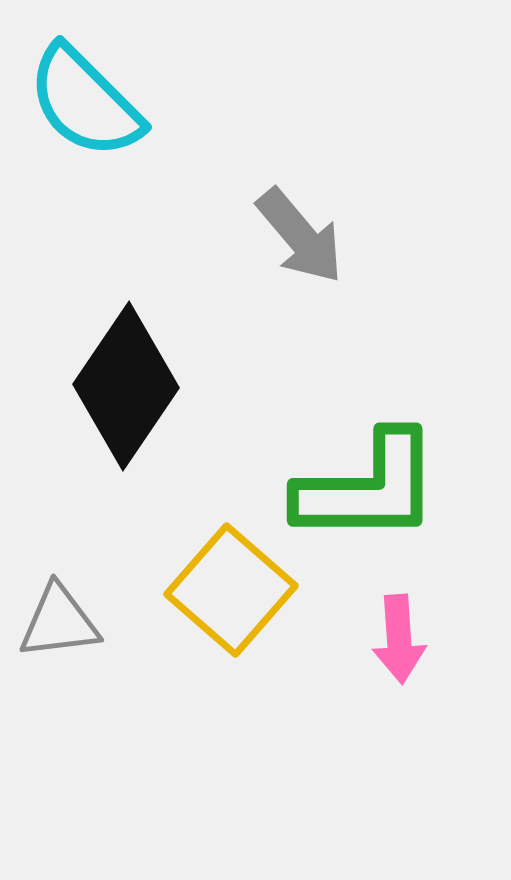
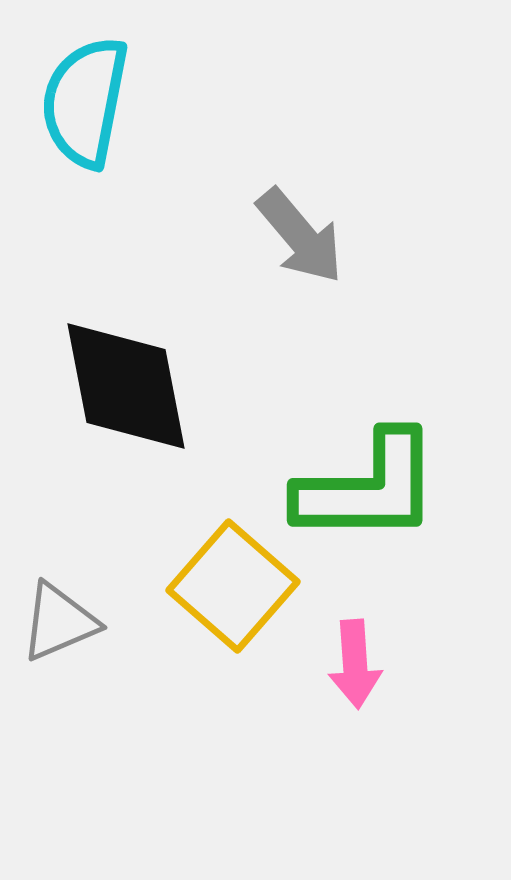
cyan semicircle: rotated 56 degrees clockwise
black diamond: rotated 45 degrees counterclockwise
yellow square: moved 2 px right, 4 px up
gray triangle: rotated 16 degrees counterclockwise
pink arrow: moved 44 px left, 25 px down
